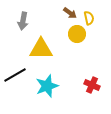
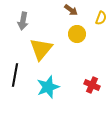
brown arrow: moved 1 px right, 3 px up
yellow semicircle: moved 12 px right; rotated 32 degrees clockwise
yellow triangle: rotated 50 degrees counterclockwise
black line: rotated 50 degrees counterclockwise
cyan star: moved 1 px right, 1 px down
